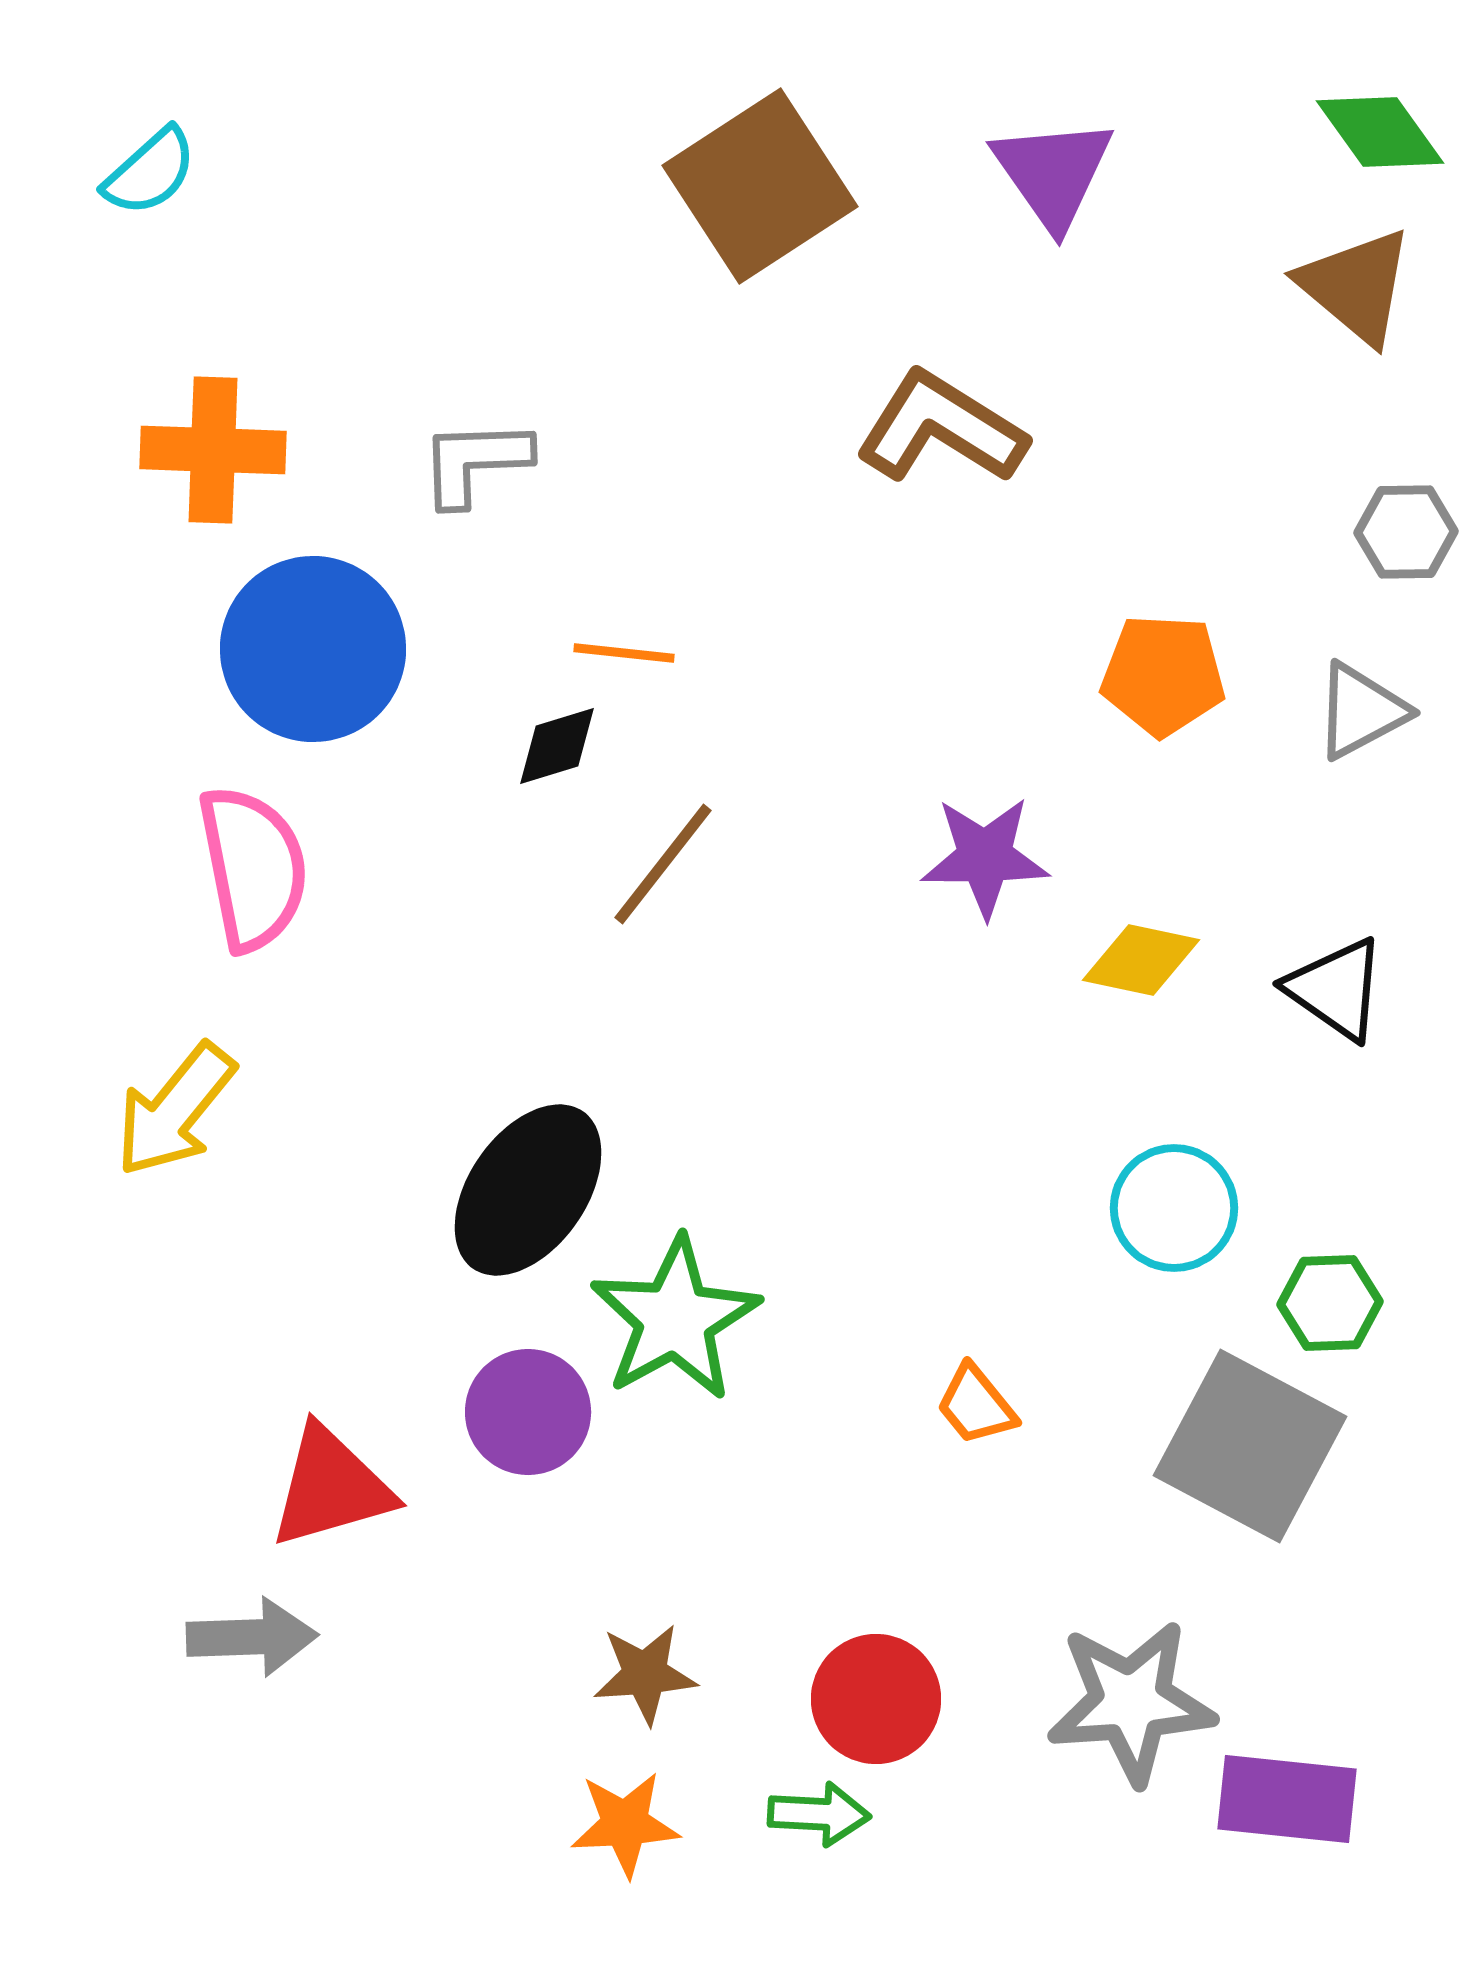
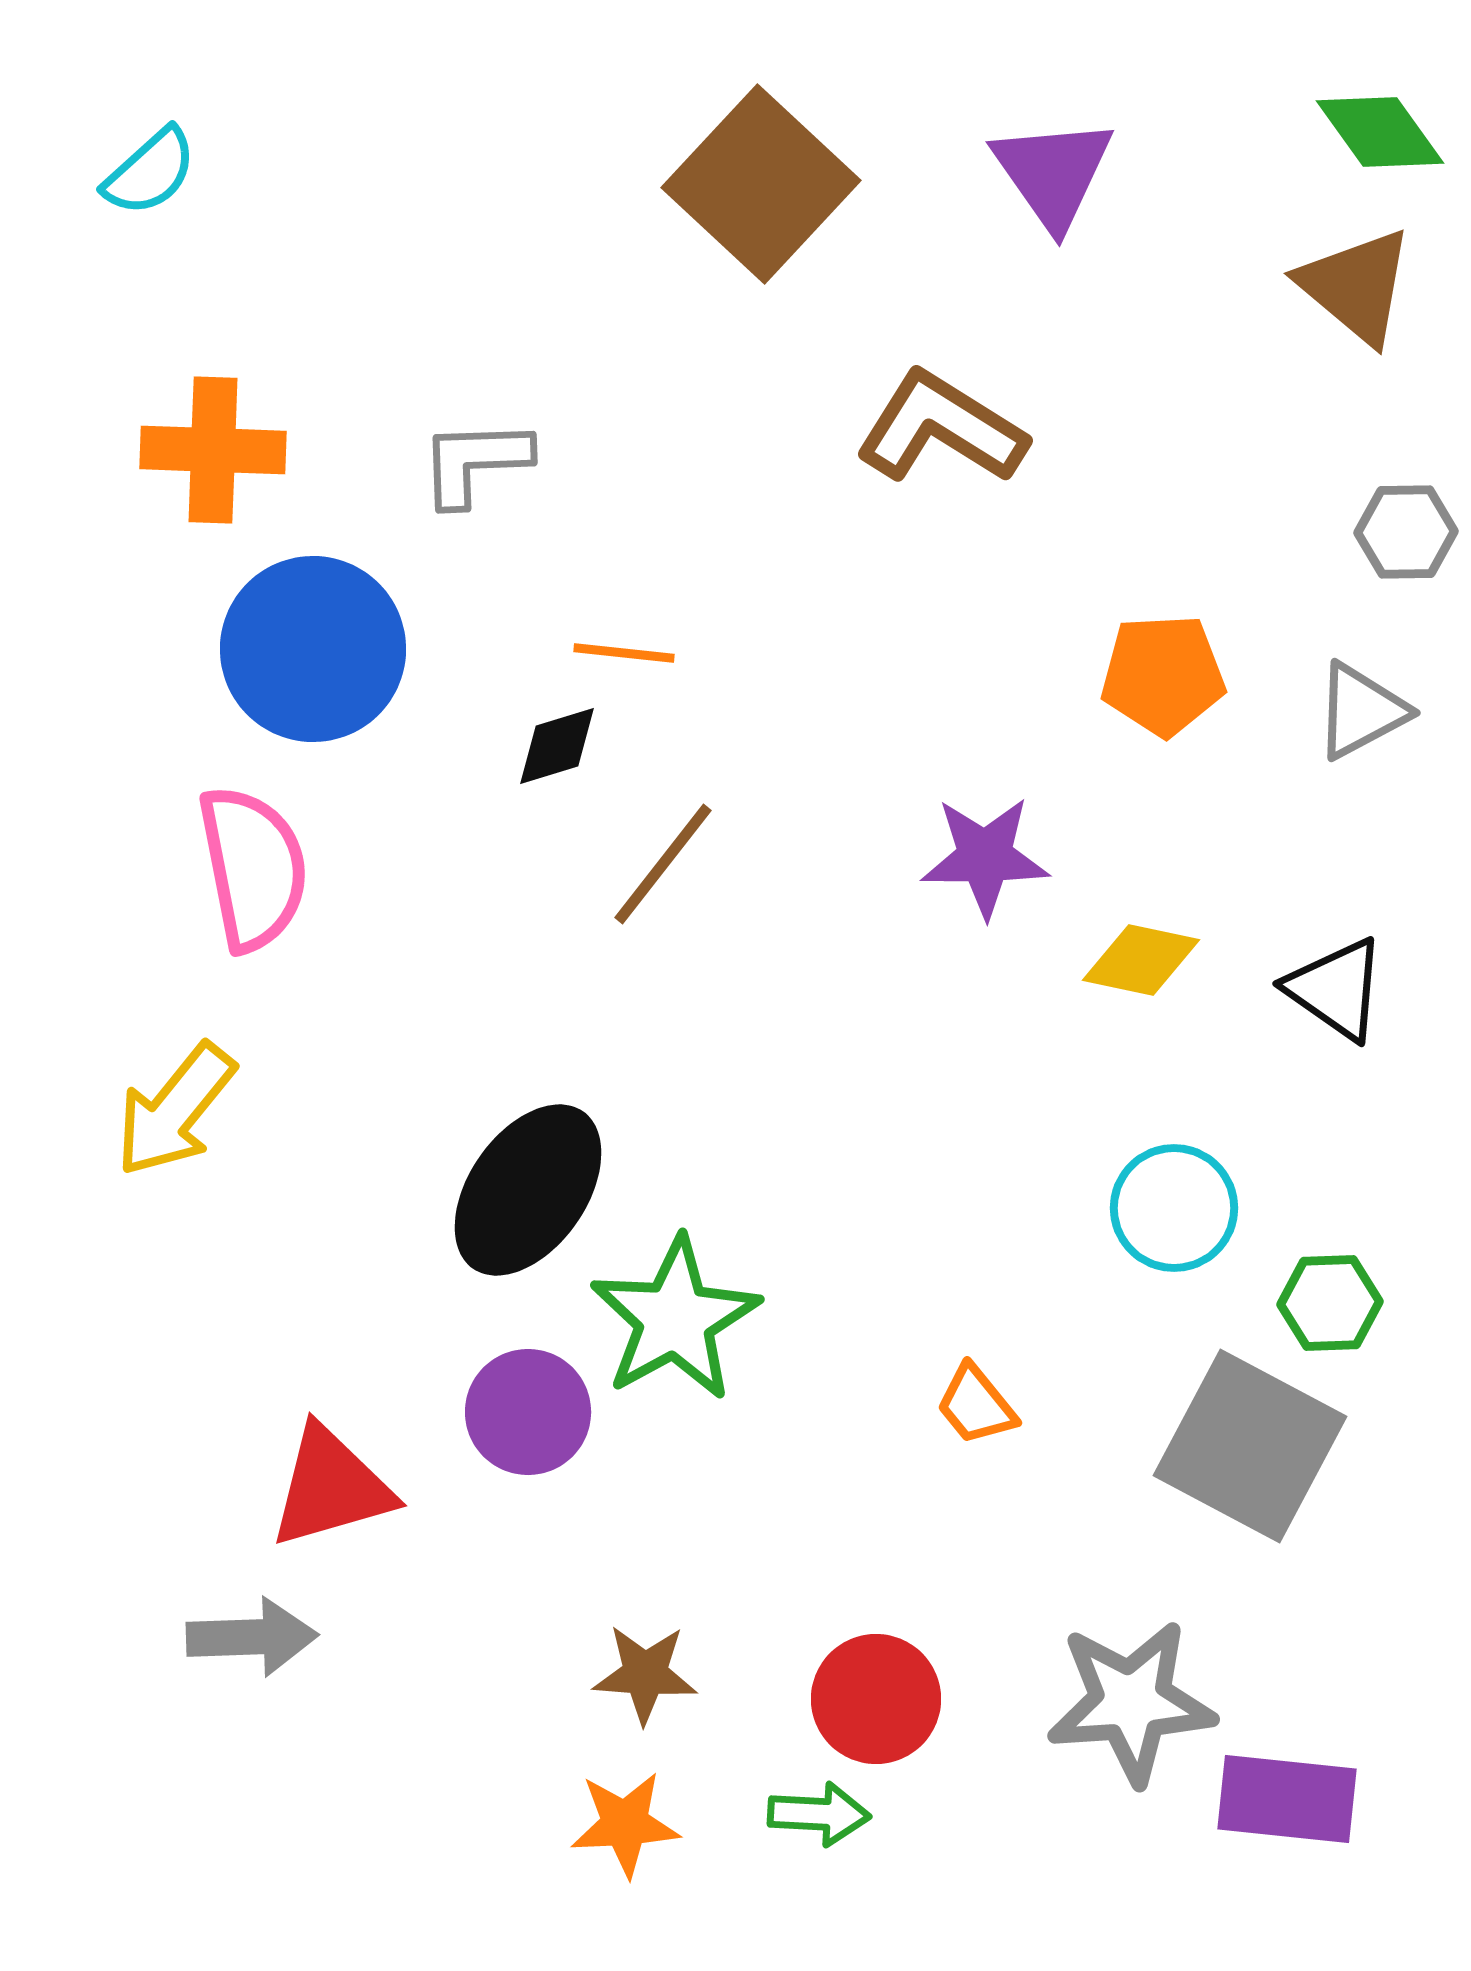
brown square: moved 1 px right, 2 px up; rotated 14 degrees counterclockwise
orange pentagon: rotated 6 degrees counterclockwise
brown star: rotated 8 degrees clockwise
